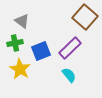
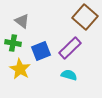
green cross: moved 2 px left; rotated 21 degrees clockwise
cyan semicircle: rotated 35 degrees counterclockwise
